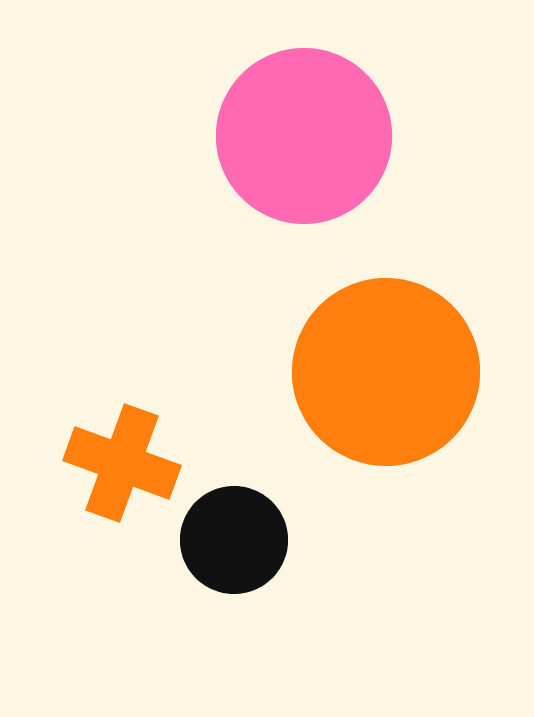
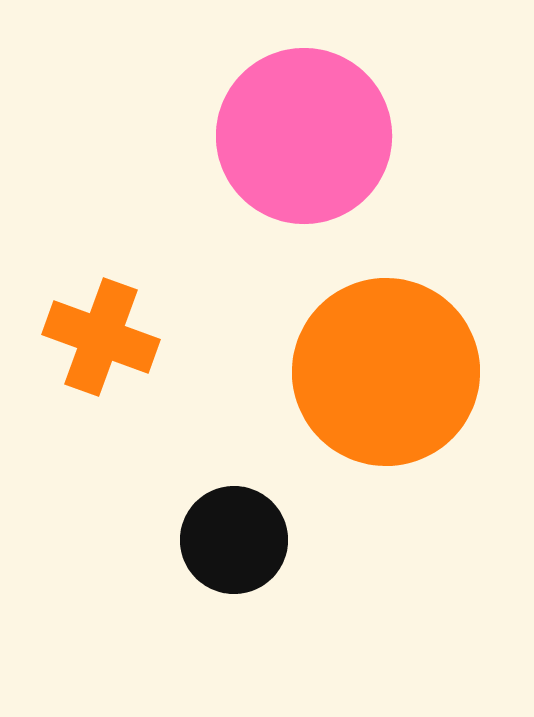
orange cross: moved 21 px left, 126 px up
